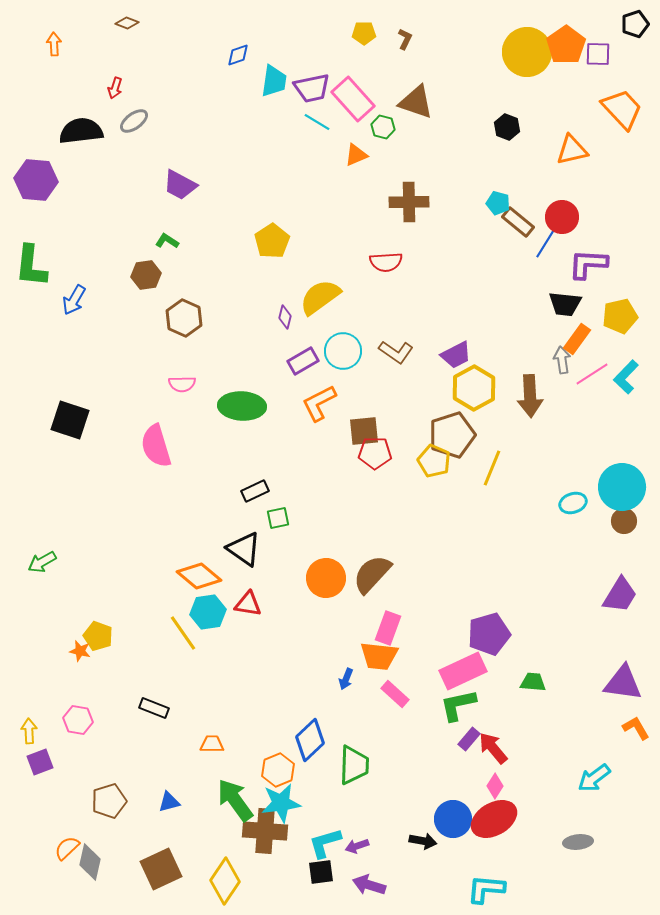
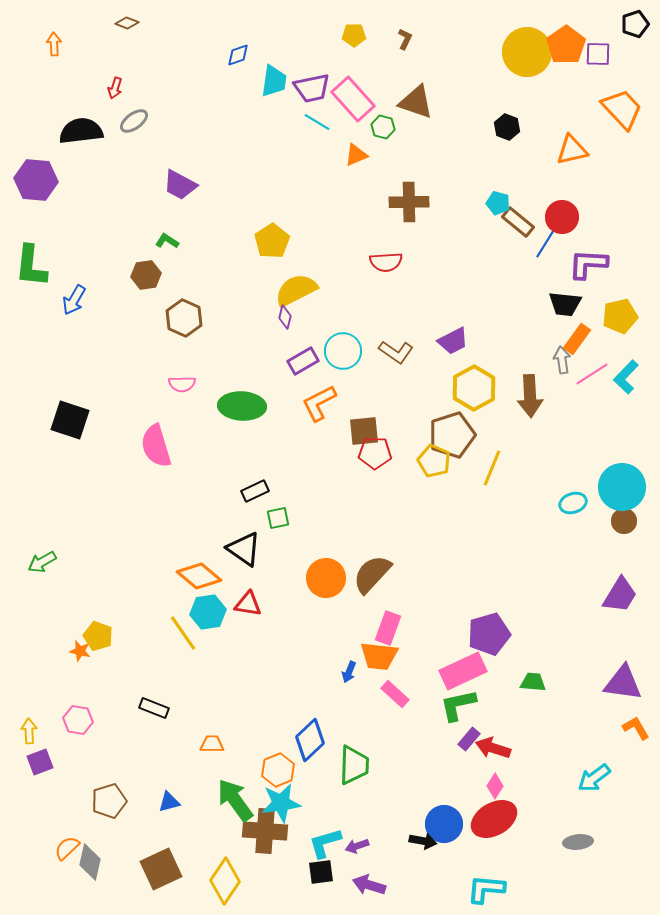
yellow pentagon at (364, 33): moved 10 px left, 2 px down
yellow semicircle at (320, 297): moved 24 px left, 7 px up; rotated 9 degrees clockwise
purple trapezoid at (456, 355): moved 3 px left, 14 px up
blue arrow at (346, 679): moved 3 px right, 7 px up
red arrow at (493, 748): rotated 32 degrees counterclockwise
blue circle at (453, 819): moved 9 px left, 5 px down
